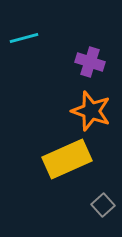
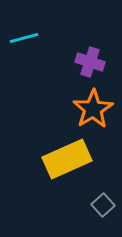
orange star: moved 2 px right, 2 px up; rotated 21 degrees clockwise
